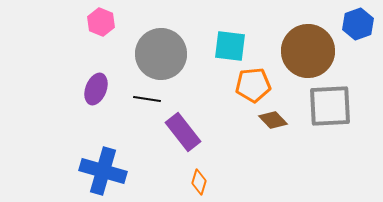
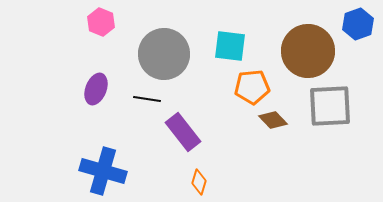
gray circle: moved 3 px right
orange pentagon: moved 1 px left, 2 px down
